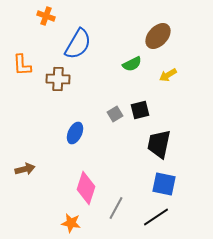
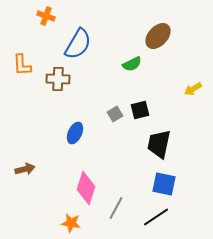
yellow arrow: moved 25 px right, 14 px down
